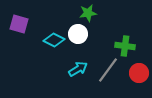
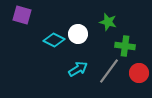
green star: moved 20 px right, 9 px down; rotated 24 degrees clockwise
purple square: moved 3 px right, 9 px up
gray line: moved 1 px right, 1 px down
